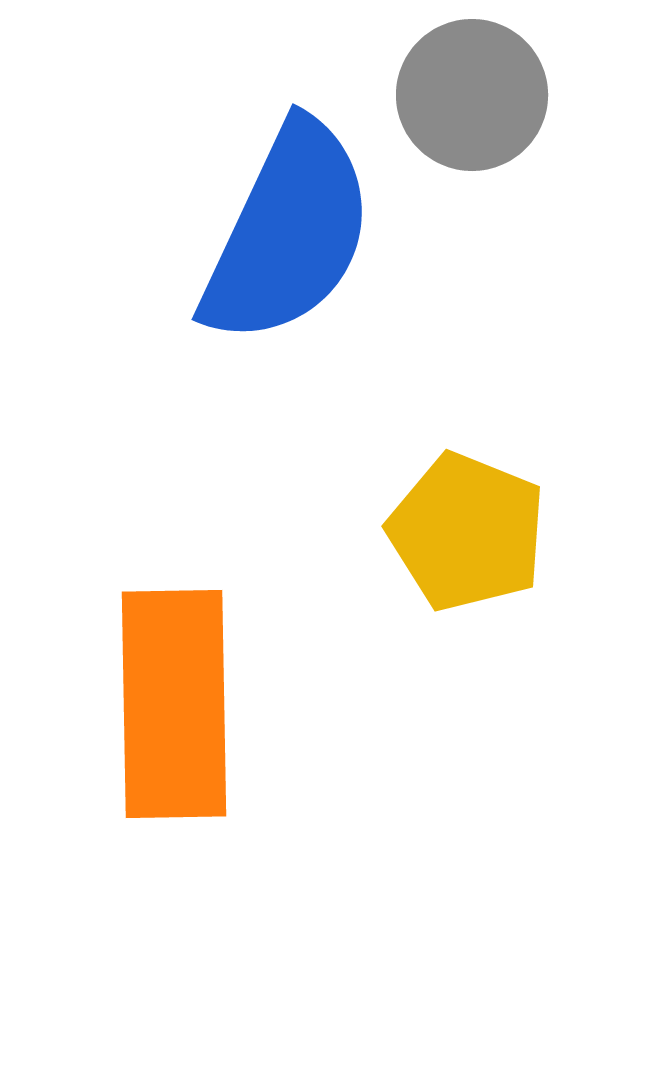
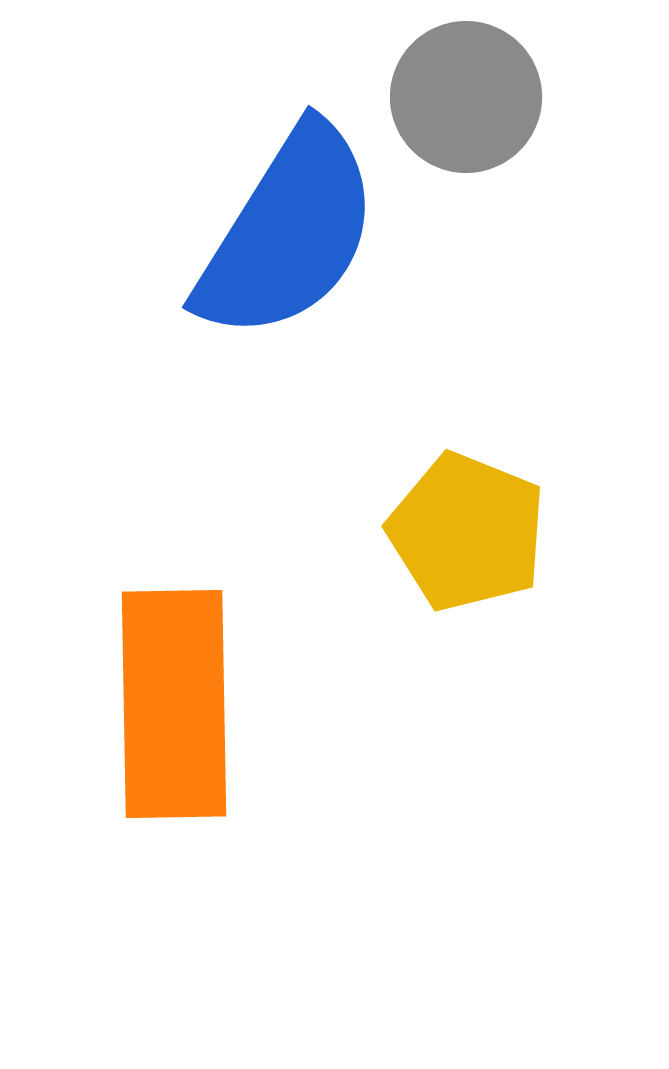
gray circle: moved 6 px left, 2 px down
blue semicircle: rotated 7 degrees clockwise
